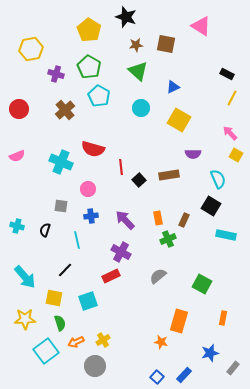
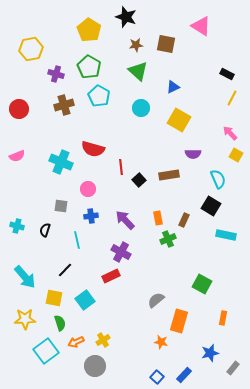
brown cross at (65, 110): moved 1 px left, 5 px up; rotated 24 degrees clockwise
gray semicircle at (158, 276): moved 2 px left, 24 px down
cyan square at (88, 301): moved 3 px left, 1 px up; rotated 18 degrees counterclockwise
